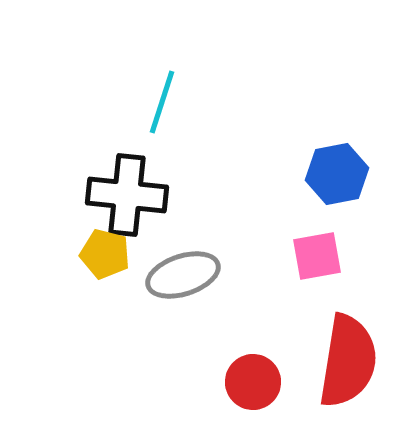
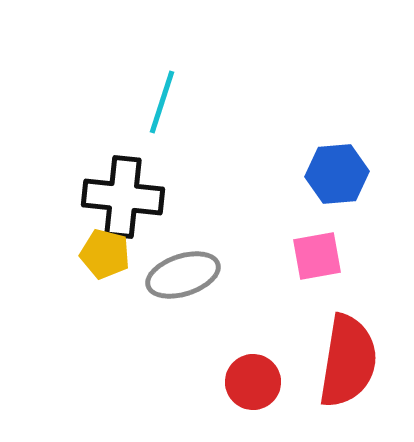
blue hexagon: rotated 6 degrees clockwise
black cross: moved 4 px left, 2 px down
